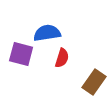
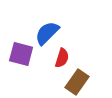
blue semicircle: rotated 36 degrees counterclockwise
brown rectangle: moved 17 px left
